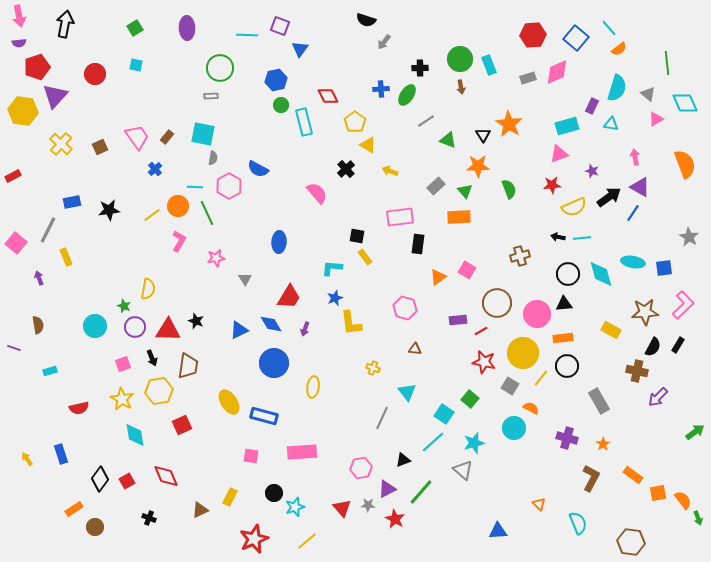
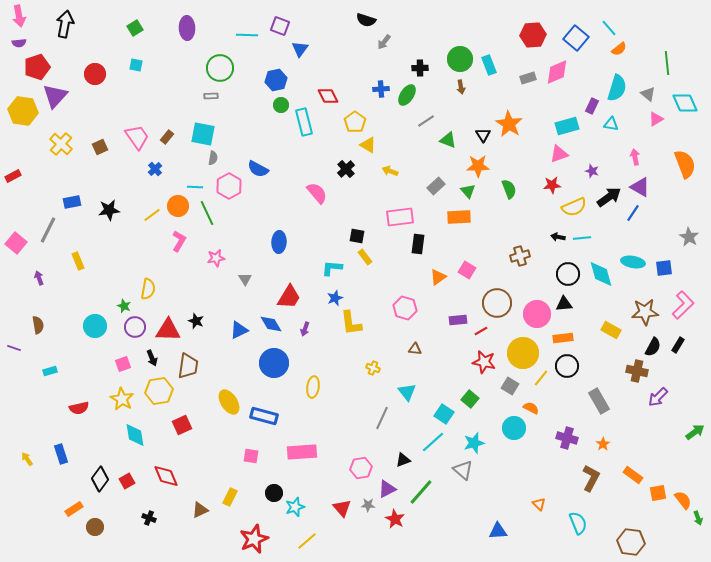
green triangle at (465, 191): moved 3 px right
yellow rectangle at (66, 257): moved 12 px right, 4 px down
